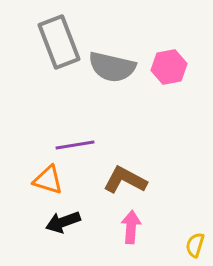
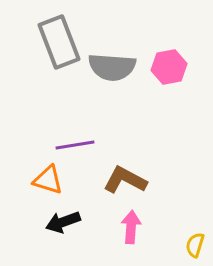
gray semicircle: rotated 9 degrees counterclockwise
